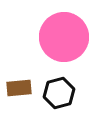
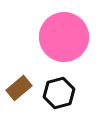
brown rectangle: rotated 35 degrees counterclockwise
